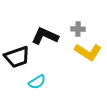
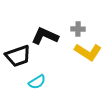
black trapezoid: moved 1 px right, 1 px up
